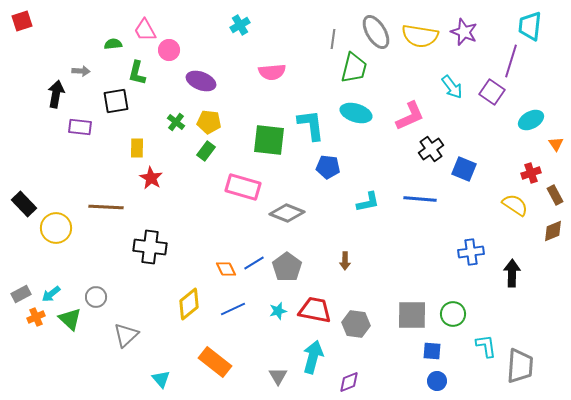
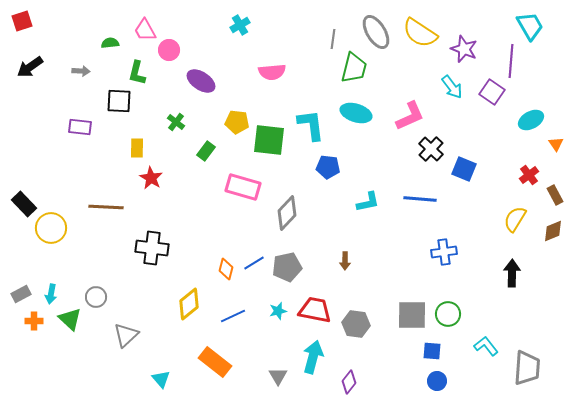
cyan trapezoid at (530, 26): rotated 144 degrees clockwise
purple star at (464, 32): moved 17 px down
yellow semicircle at (420, 36): moved 3 px up; rotated 24 degrees clockwise
green semicircle at (113, 44): moved 3 px left, 1 px up
purple line at (511, 61): rotated 12 degrees counterclockwise
purple ellipse at (201, 81): rotated 12 degrees clockwise
black arrow at (56, 94): moved 26 px left, 27 px up; rotated 136 degrees counterclockwise
black square at (116, 101): moved 3 px right; rotated 12 degrees clockwise
yellow pentagon at (209, 122): moved 28 px right
black cross at (431, 149): rotated 10 degrees counterclockwise
red cross at (531, 173): moved 2 px left, 2 px down; rotated 18 degrees counterclockwise
yellow semicircle at (515, 205): moved 14 px down; rotated 92 degrees counterclockwise
gray diamond at (287, 213): rotated 68 degrees counterclockwise
yellow circle at (56, 228): moved 5 px left
black cross at (150, 247): moved 2 px right, 1 px down
blue cross at (471, 252): moved 27 px left
gray pentagon at (287, 267): rotated 24 degrees clockwise
orange diamond at (226, 269): rotated 40 degrees clockwise
cyan arrow at (51, 294): rotated 42 degrees counterclockwise
blue line at (233, 309): moved 7 px down
green circle at (453, 314): moved 5 px left
orange cross at (36, 317): moved 2 px left, 4 px down; rotated 24 degrees clockwise
cyan L-shape at (486, 346): rotated 30 degrees counterclockwise
gray trapezoid at (520, 366): moved 7 px right, 2 px down
purple diamond at (349, 382): rotated 30 degrees counterclockwise
